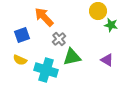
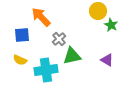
orange arrow: moved 3 px left
green star: rotated 16 degrees clockwise
blue square: rotated 14 degrees clockwise
green triangle: moved 1 px up
cyan cross: rotated 25 degrees counterclockwise
